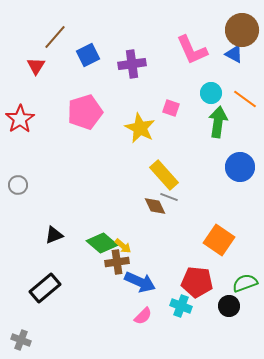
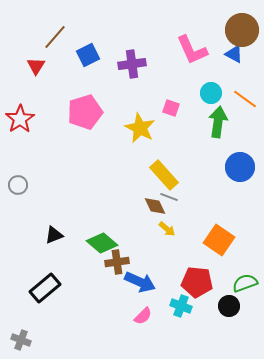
yellow arrow: moved 44 px right, 17 px up
